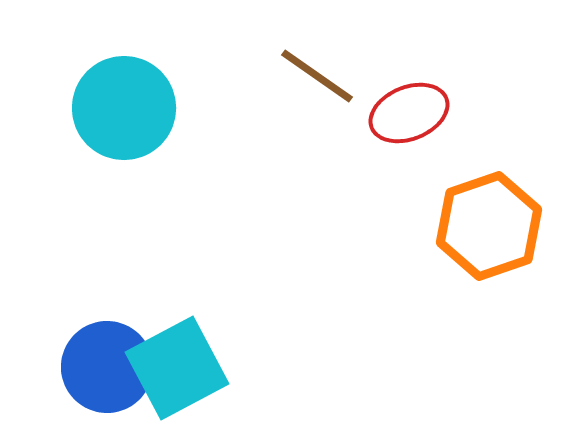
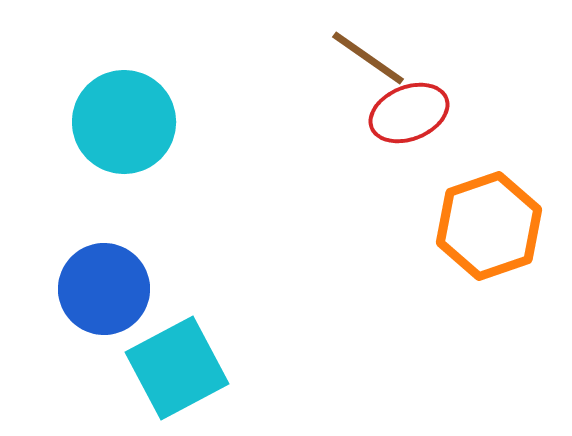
brown line: moved 51 px right, 18 px up
cyan circle: moved 14 px down
blue circle: moved 3 px left, 78 px up
